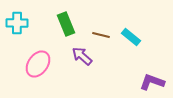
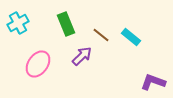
cyan cross: moved 1 px right; rotated 30 degrees counterclockwise
brown line: rotated 24 degrees clockwise
purple arrow: rotated 95 degrees clockwise
purple L-shape: moved 1 px right
